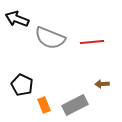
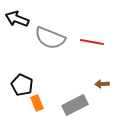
red line: rotated 15 degrees clockwise
orange rectangle: moved 7 px left, 2 px up
